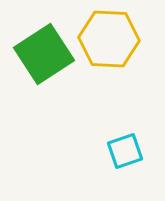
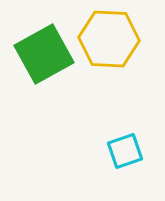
green square: rotated 4 degrees clockwise
